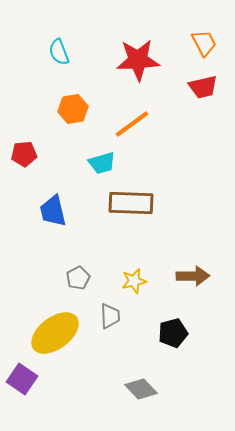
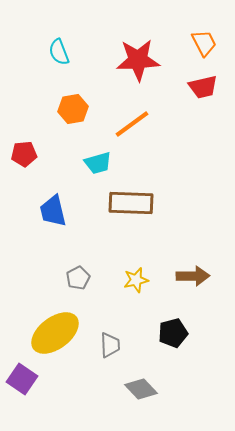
cyan trapezoid: moved 4 px left
yellow star: moved 2 px right, 1 px up
gray trapezoid: moved 29 px down
